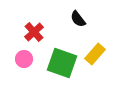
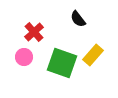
yellow rectangle: moved 2 px left, 1 px down
pink circle: moved 2 px up
